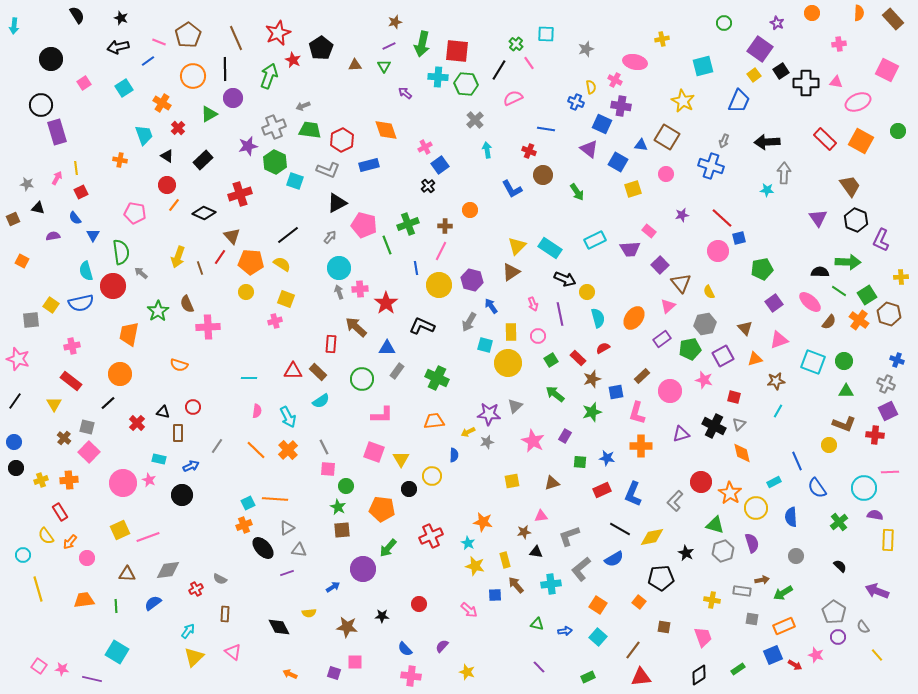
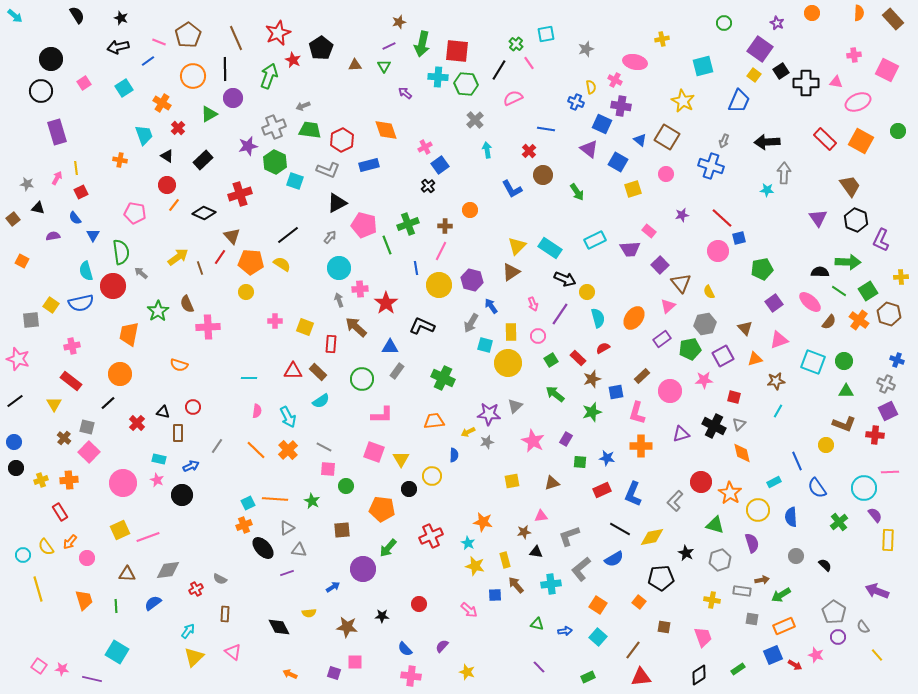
brown star at (395, 22): moved 4 px right
cyan arrow at (14, 26): moved 1 px right, 10 px up; rotated 56 degrees counterclockwise
cyan square at (546, 34): rotated 12 degrees counterclockwise
pink cross at (839, 44): moved 15 px right, 11 px down
yellow square at (754, 75): rotated 16 degrees counterclockwise
black circle at (41, 105): moved 14 px up
blue triangle at (641, 145): moved 1 px left, 5 px up; rotated 32 degrees clockwise
red cross at (529, 151): rotated 24 degrees clockwise
brown square at (13, 219): rotated 16 degrees counterclockwise
yellow arrow at (178, 257): rotated 145 degrees counterclockwise
gray arrow at (339, 292): moved 8 px down
green square at (867, 295): moved 1 px right, 4 px up
yellow square at (286, 299): moved 19 px right, 28 px down
purple line at (560, 314): rotated 45 degrees clockwise
pink cross at (275, 321): rotated 16 degrees clockwise
gray arrow at (469, 322): moved 2 px right, 1 px down
blue triangle at (387, 348): moved 3 px right, 1 px up
green cross at (437, 378): moved 6 px right
pink star at (704, 380): rotated 18 degrees counterclockwise
black line at (15, 401): rotated 18 degrees clockwise
purple rectangle at (565, 436): moved 1 px right, 3 px down
yellow circle at (829, 445): moved 3 px left
gray line at (324, 447): rotated 35 degrees counterclockwise
pink star at (149, 480): moved 8 px right
green star at (338, 507): moved 26 px left, 6 px up
yellow circle at (756, 508): moved 2 px right, 2 px down
purple semicircle at (875, 515): rotated 42 degrees clockwise
yellow semicircle at (46, 536): moved 11 px down
gray hexagon at (723, 551): moved 3 px left, 9 px down
black semicircle at (840, 566): moved 15 px left, 1 px up
green arrow at (783, 593): moved 2 px left, 2 px down
orange trapezoid at (84, 600): rotated 80 degrees clockwise
